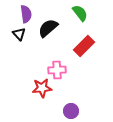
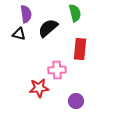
green semicircle: moved 5 px left; rotated 24 degrees clockwise
black triangle: rotated 32 degrees counterclockwise
red rectangle: moved 4 px left, 3 px down; rotated 40 degrees counterclockwise
red star: moved 3 px left
purple circle: moved 5 px right, 10 px up
